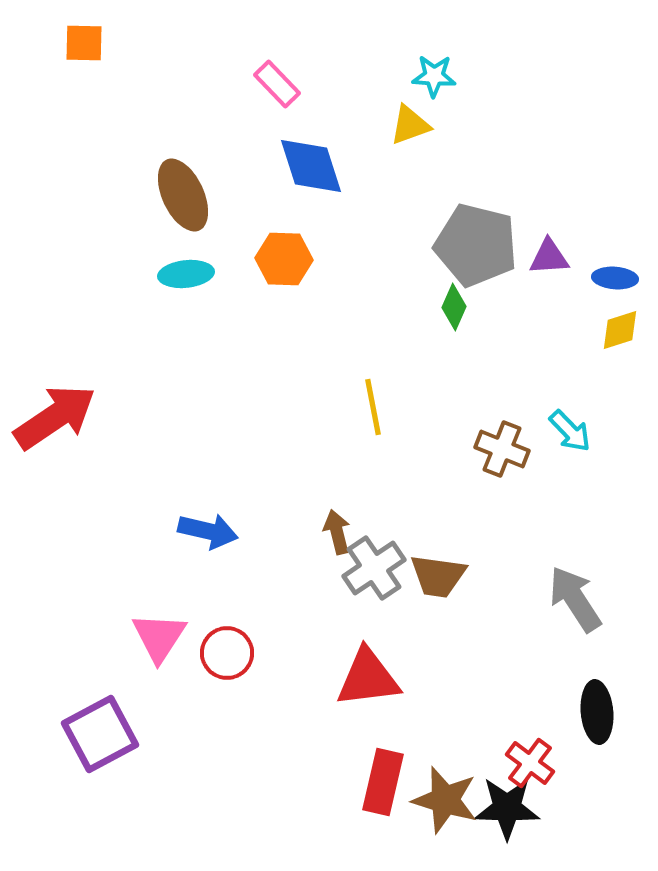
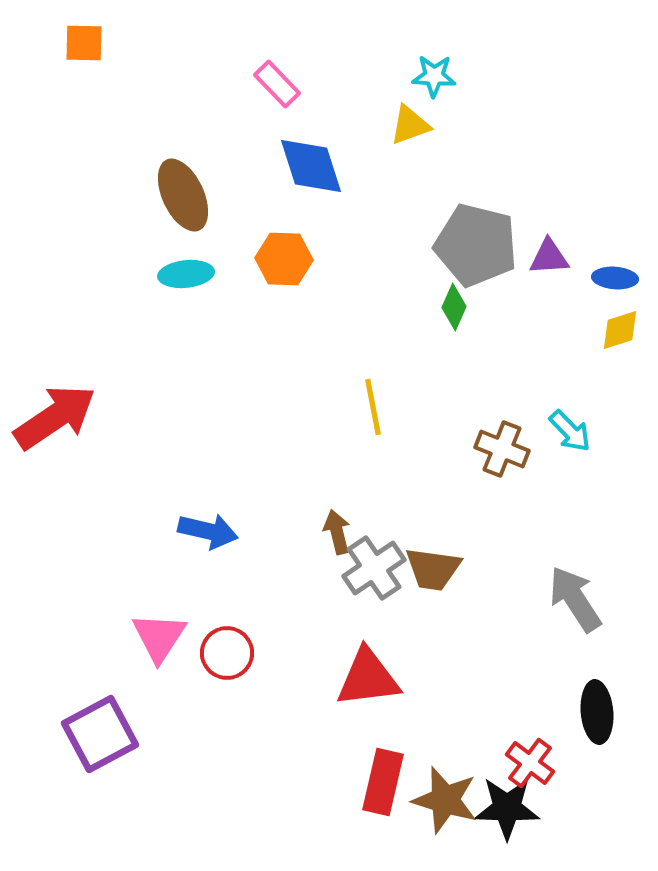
brown trapezoid: moved 5 px left, 7 px up
